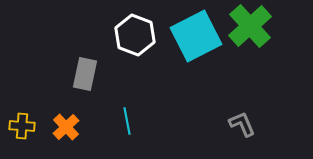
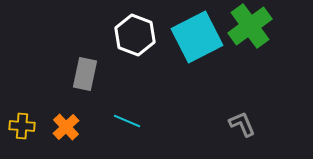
green cross: rotated 6 degrees clockwise
cyan square: moved 1 px right, 1 px down
cyan line: rotated 56 degrees counterclockwise
